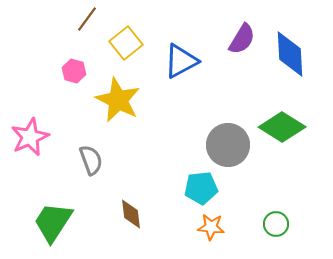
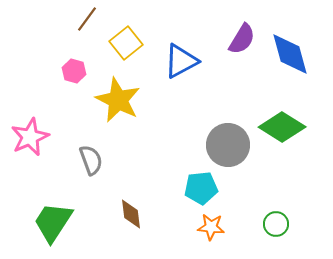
blue diamond: rotated 12 degrees counterclockwise
